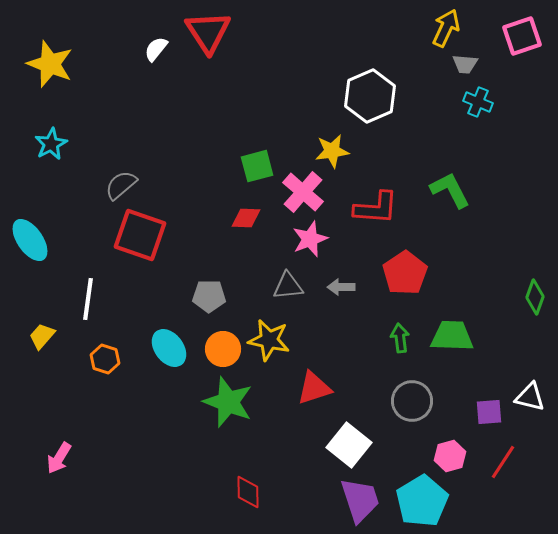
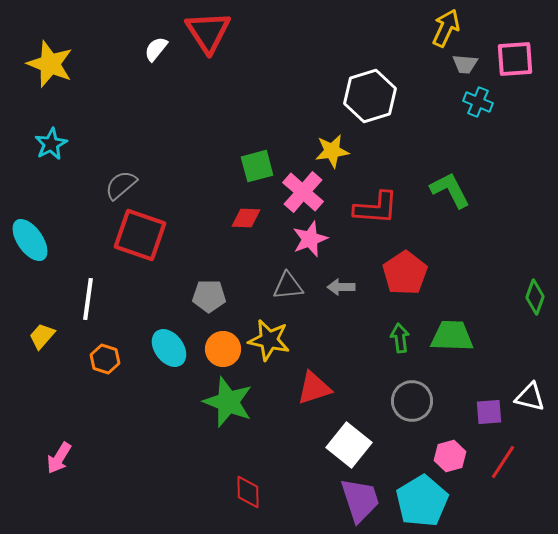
pink square at (522, 36): moved 7 px left, 23 px down; rotated 15 degrees clockwise
white hexagon at (370, 96): rotated 6 degrees clockwise
